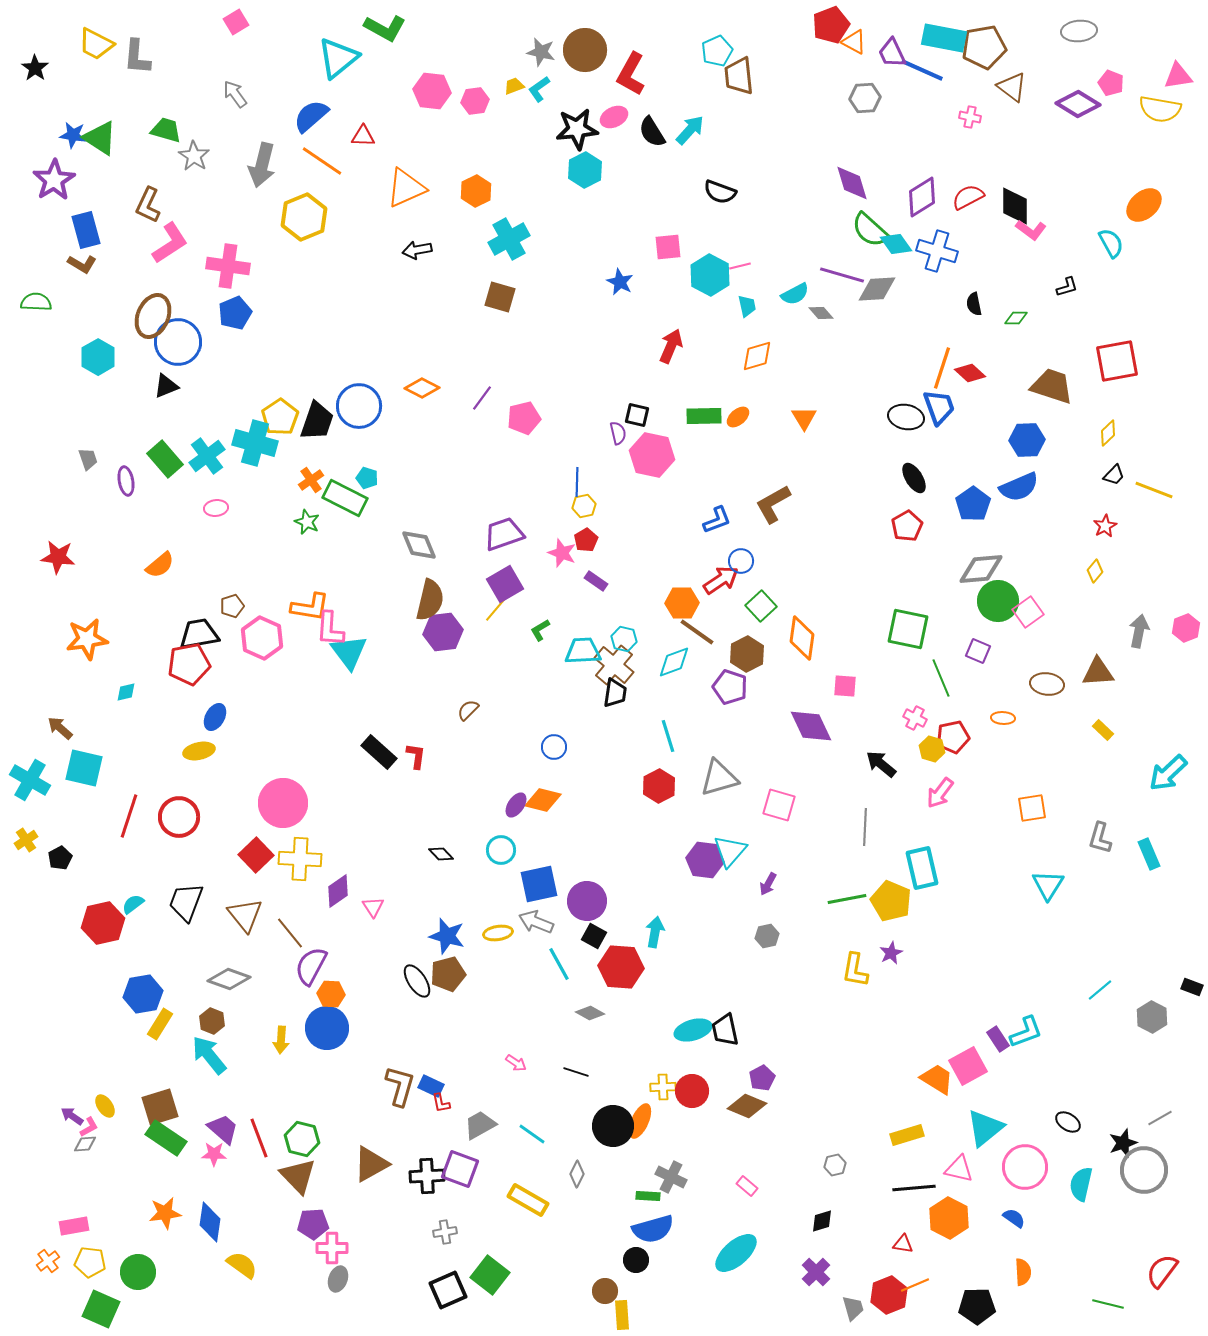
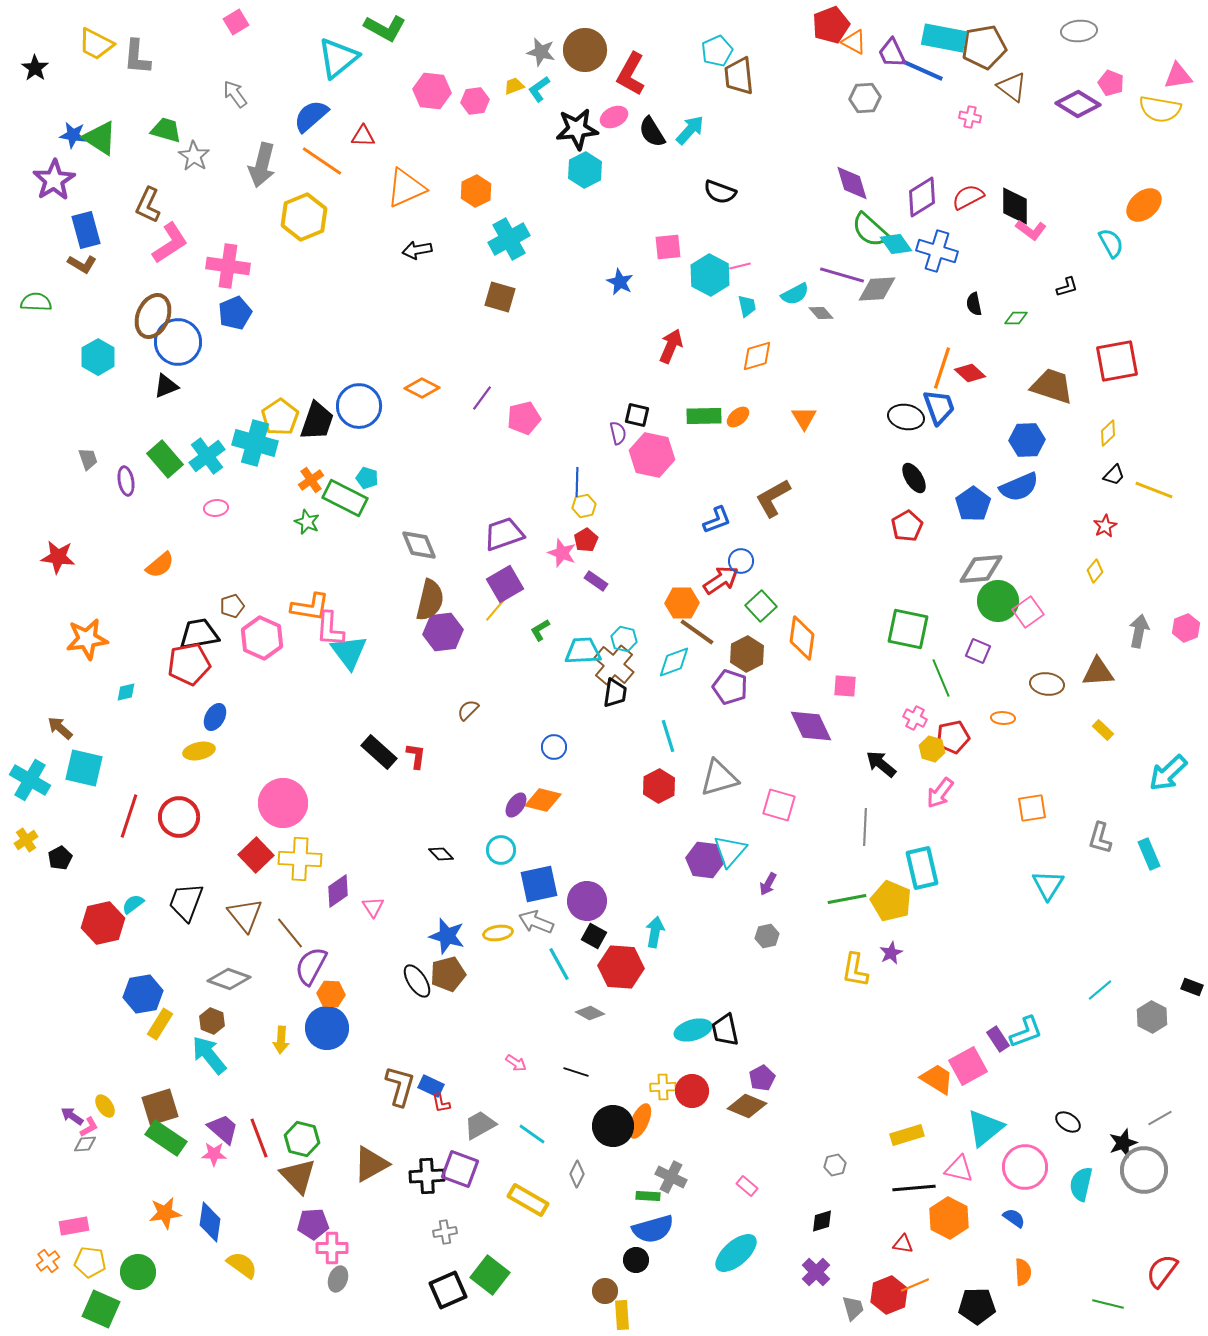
brown L-shape at (773, 504): moved 6 px up
